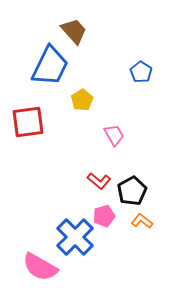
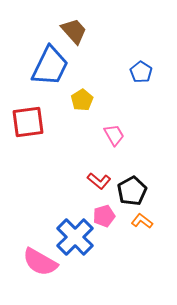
pink semicircle: moved 5 px up
